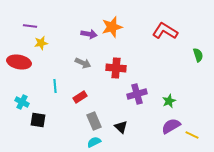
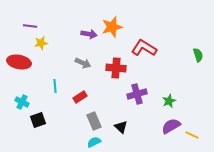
red L-shape: moved 21 px left, 17 px down
black square: rotated 28 degrees counterclockwise
